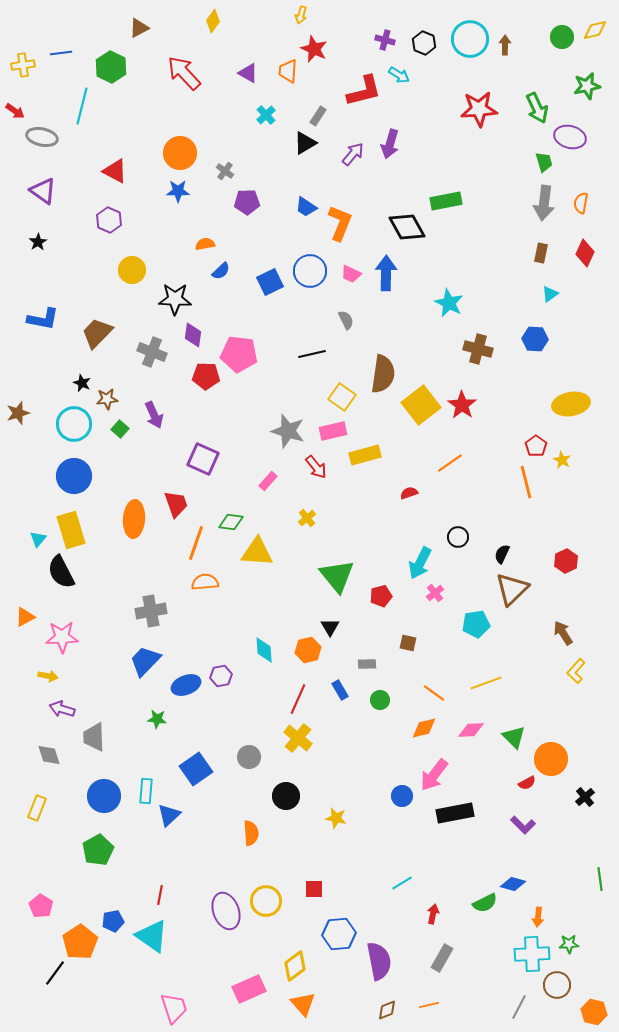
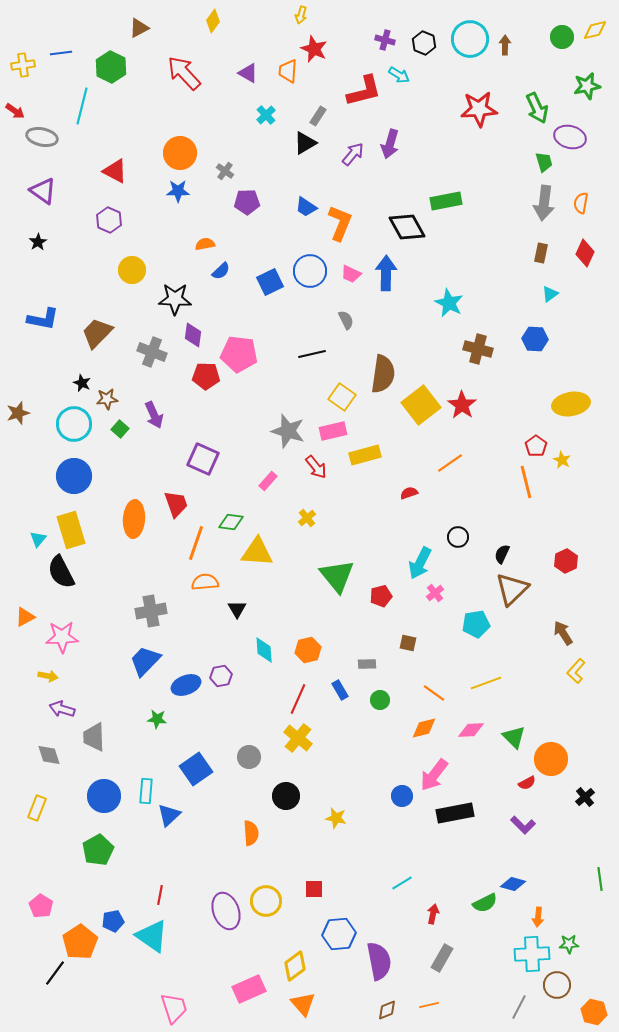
black triangle at (330, 627): moved 93 px left, 18 px up
